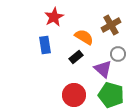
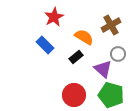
blue rectangle: rotated 36 degrees counterclockwise
